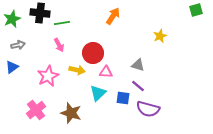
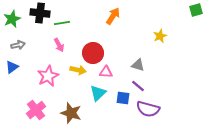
yellow arrow: moved 1 px right
